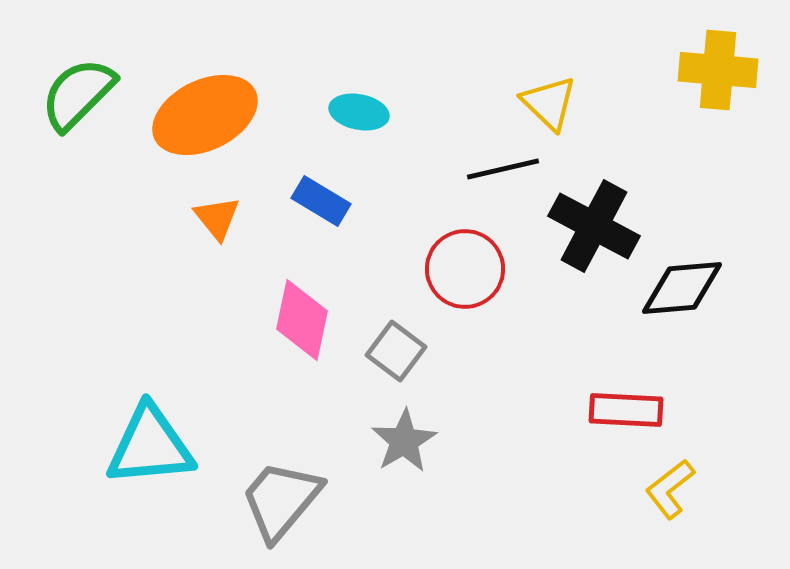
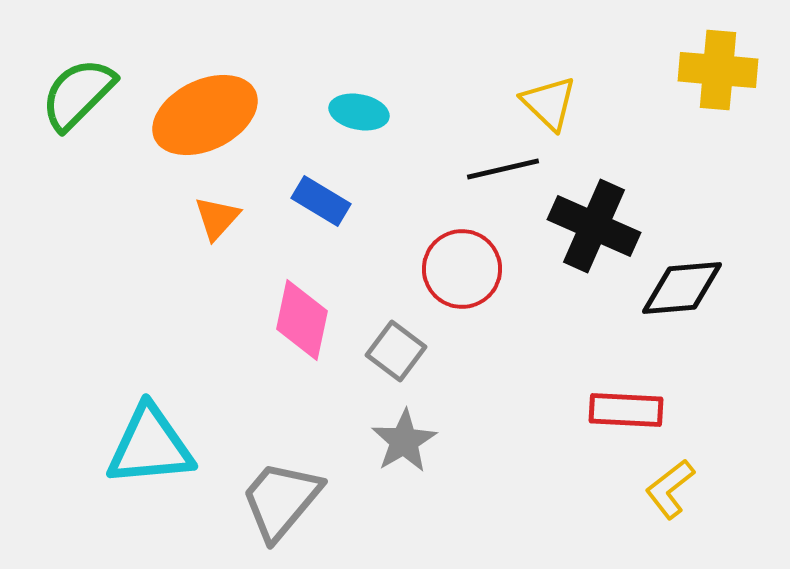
orange triangle: rotated 21 degrees clockwise
black cross: rotated 4 degrees counterclockwise
red circle: moved 3 px left
